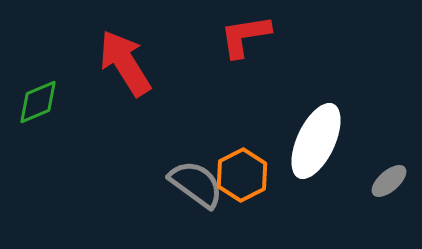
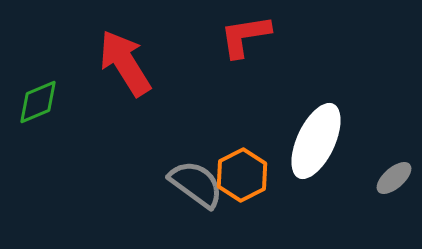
gray ellipse: moved 5 px right, 3 px up
